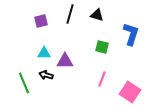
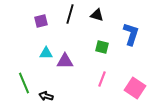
cyan triangle: moved 2 px right
black arrow: moved 21 px down
pink square: moved 5 px right, 4 px up
